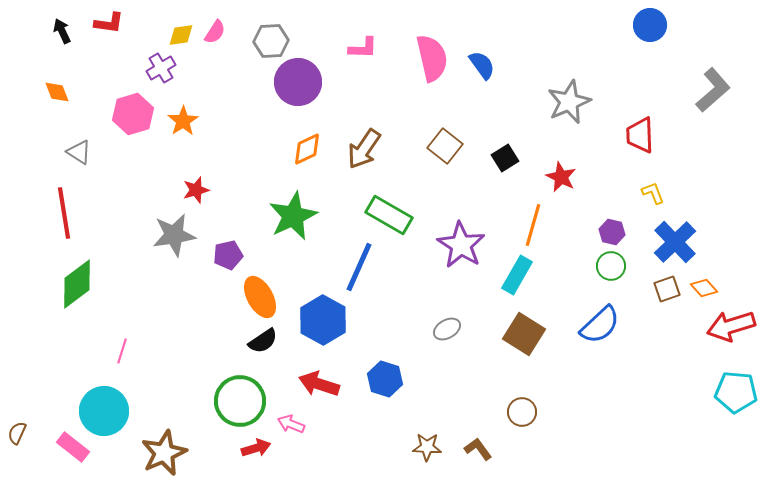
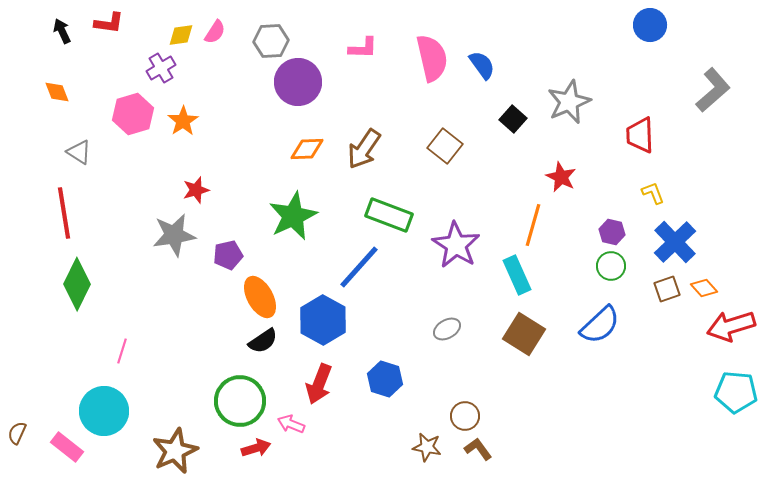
orange diamond at (307, 149): rotated 24 degrees clockwise
black square at (505, 158): moved 8 px right, 39 px up; rotated 16 degrees counterclockwise
green rectangle at (389, 215): rotated 9 degrees counterclockwise
purple star at (461, 245): moved 5 px left
blue line at (359, 267): rotated 18 degrees clockwise
cyan rectangle at (517, 275): rotated 54 degrees counterclockwise
green diamond at (77, 284): rotated 27 degrees counterclockwise
red arrow at (319, 384): rotated 87 degrees counterclockwise
brown circle at (522, 412): moved 57 px left, 4 px down
pink rectangle at (73, 447): moved 6 px left
brown star at (427, 447): rotated 8 degrees clockwise
brown star at (164, 453): moved 11 px right, 2 px up
